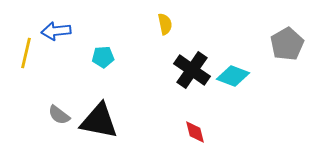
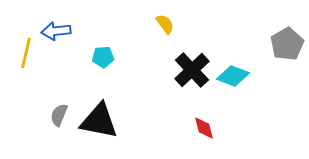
yellow semicircle: rotated 25 degrees counterclockwise
black cross: rotated 12 degrees clockwise
gray semicircle: rotated 75 degrees clockwise
red diamond: moved 9 px right, 4 px up
